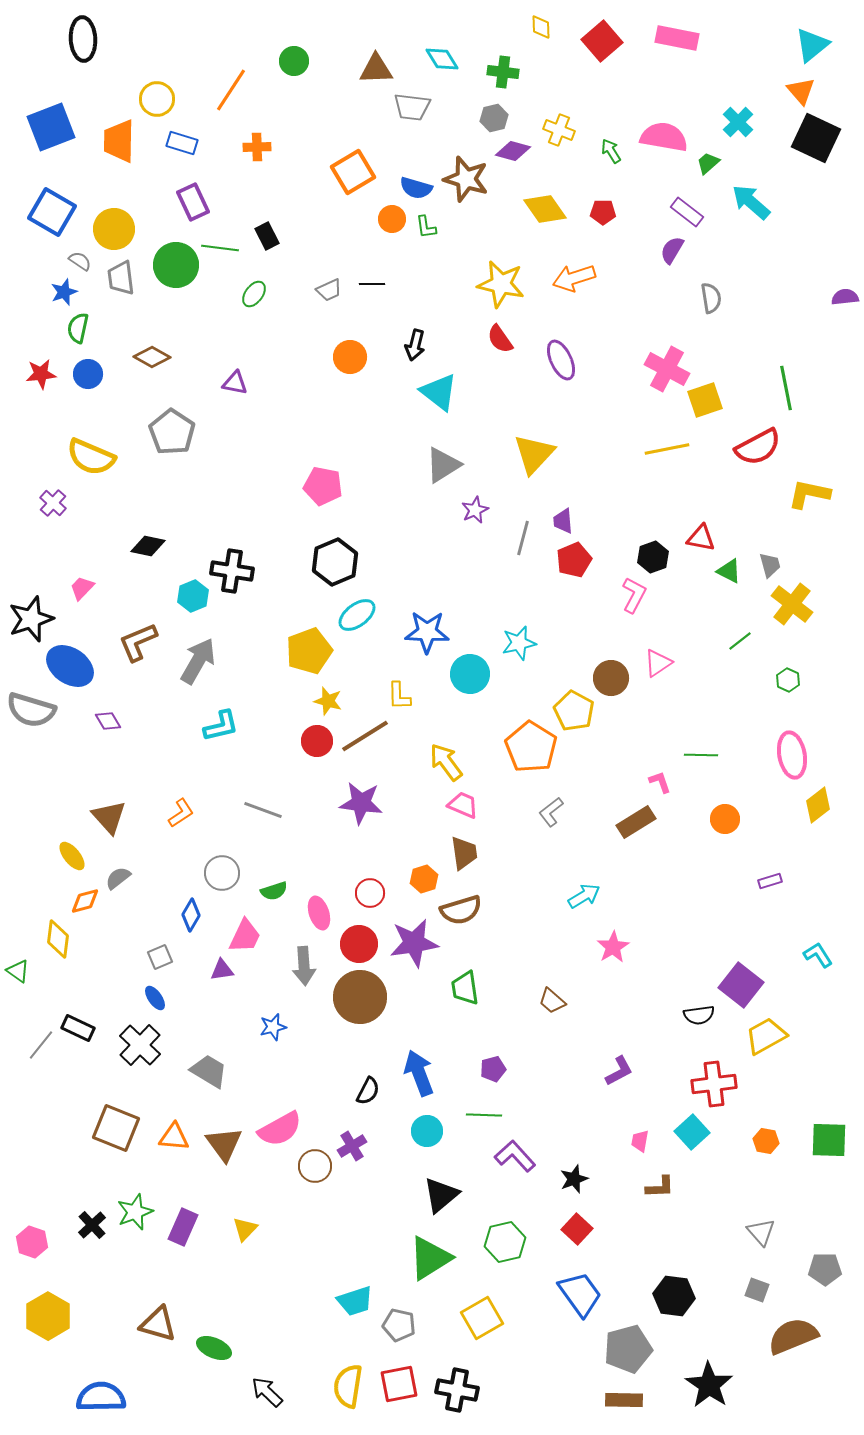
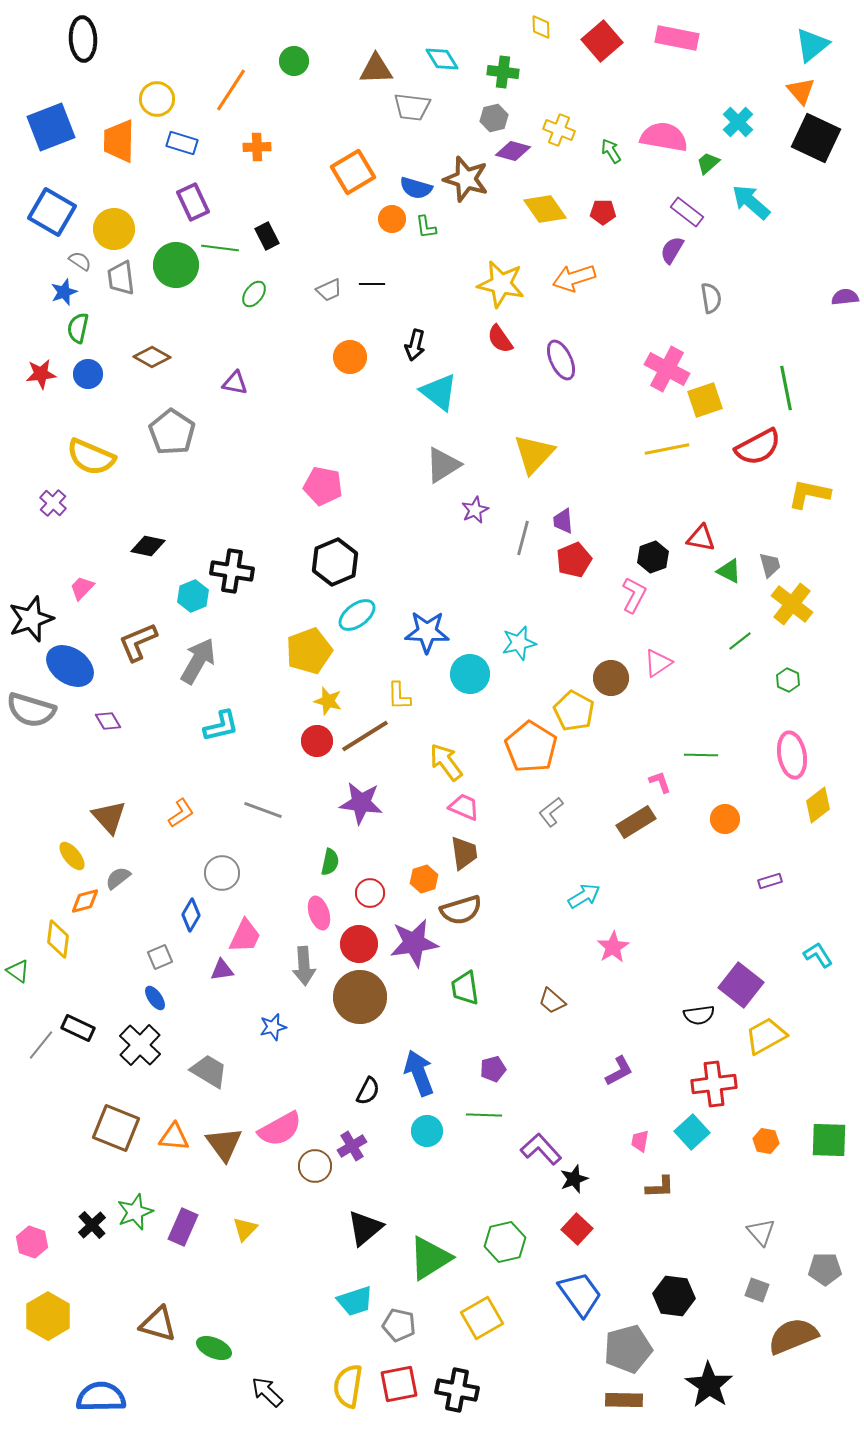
pink trapezoid at (463, 805): moved 1 px right, 2 px down
green semicircle at (274, 891): moved 56 px right, 29 px up; rotated 60 degrees counterclockwise
purple L-shape at (515, 1156): moved 26 px right, 7 px up
black triangle at (441, 1195): moved 76 px left, 33 px down
